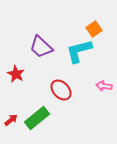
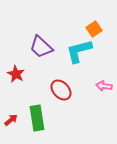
green rectangle: rotated 60 degrees counterclockwise
